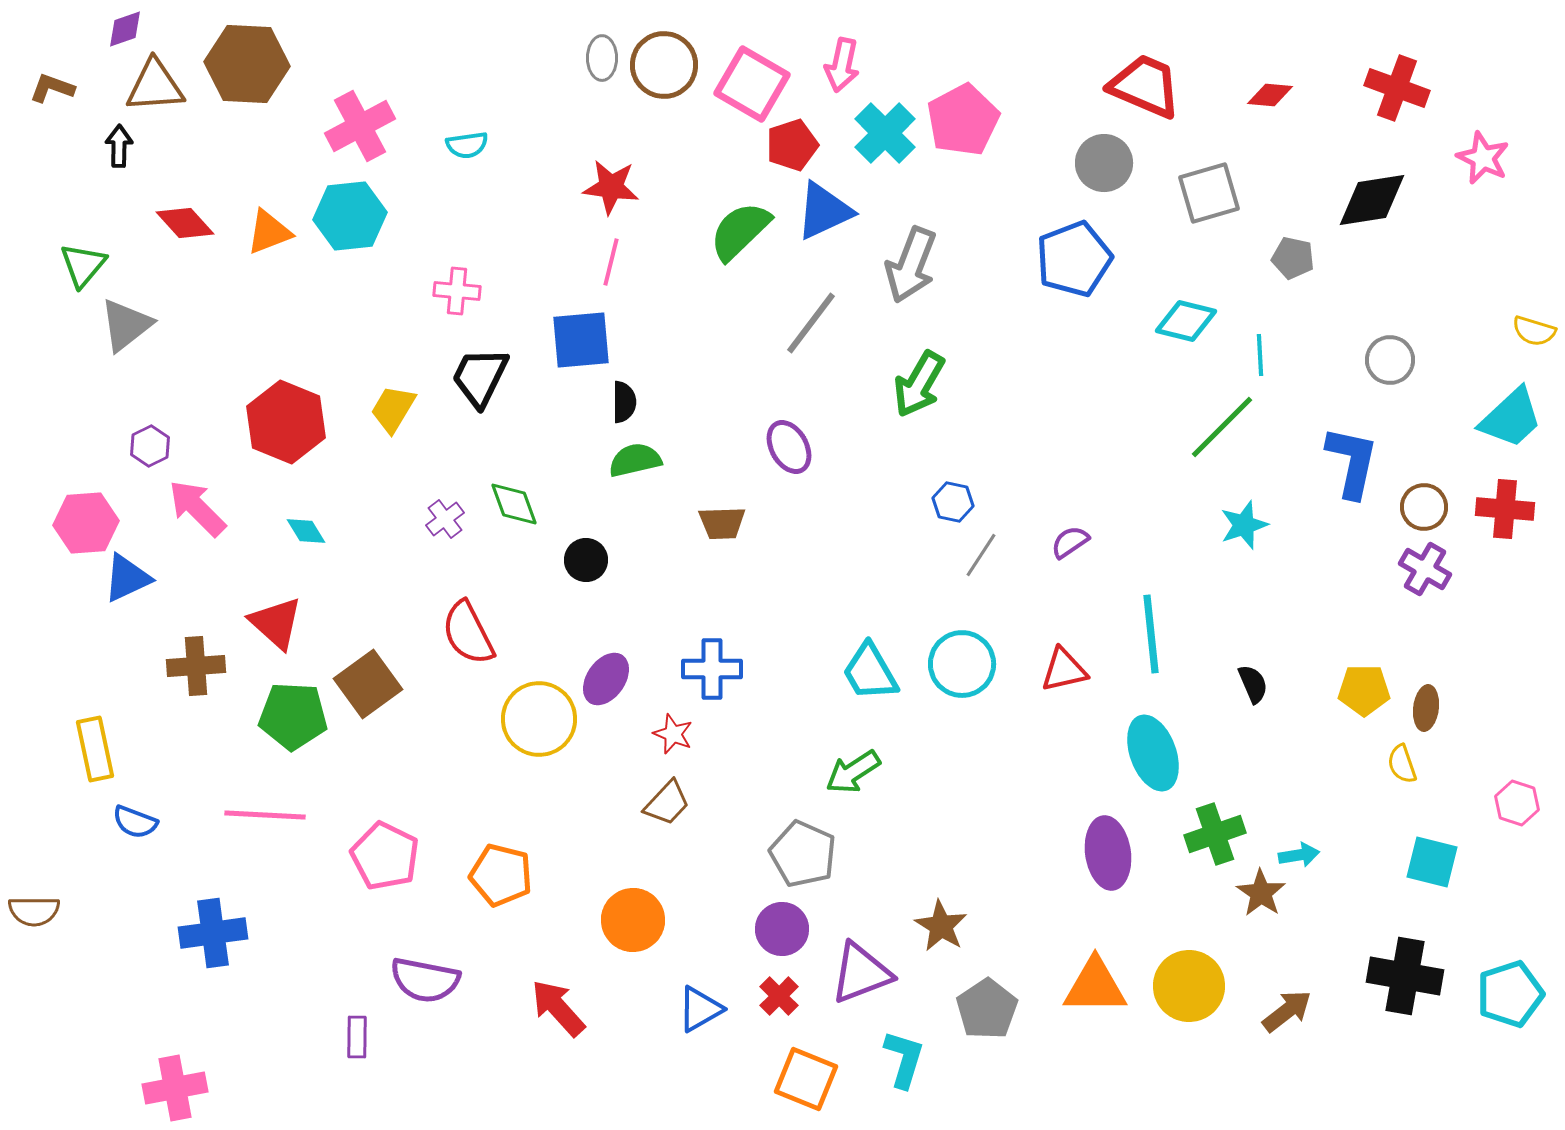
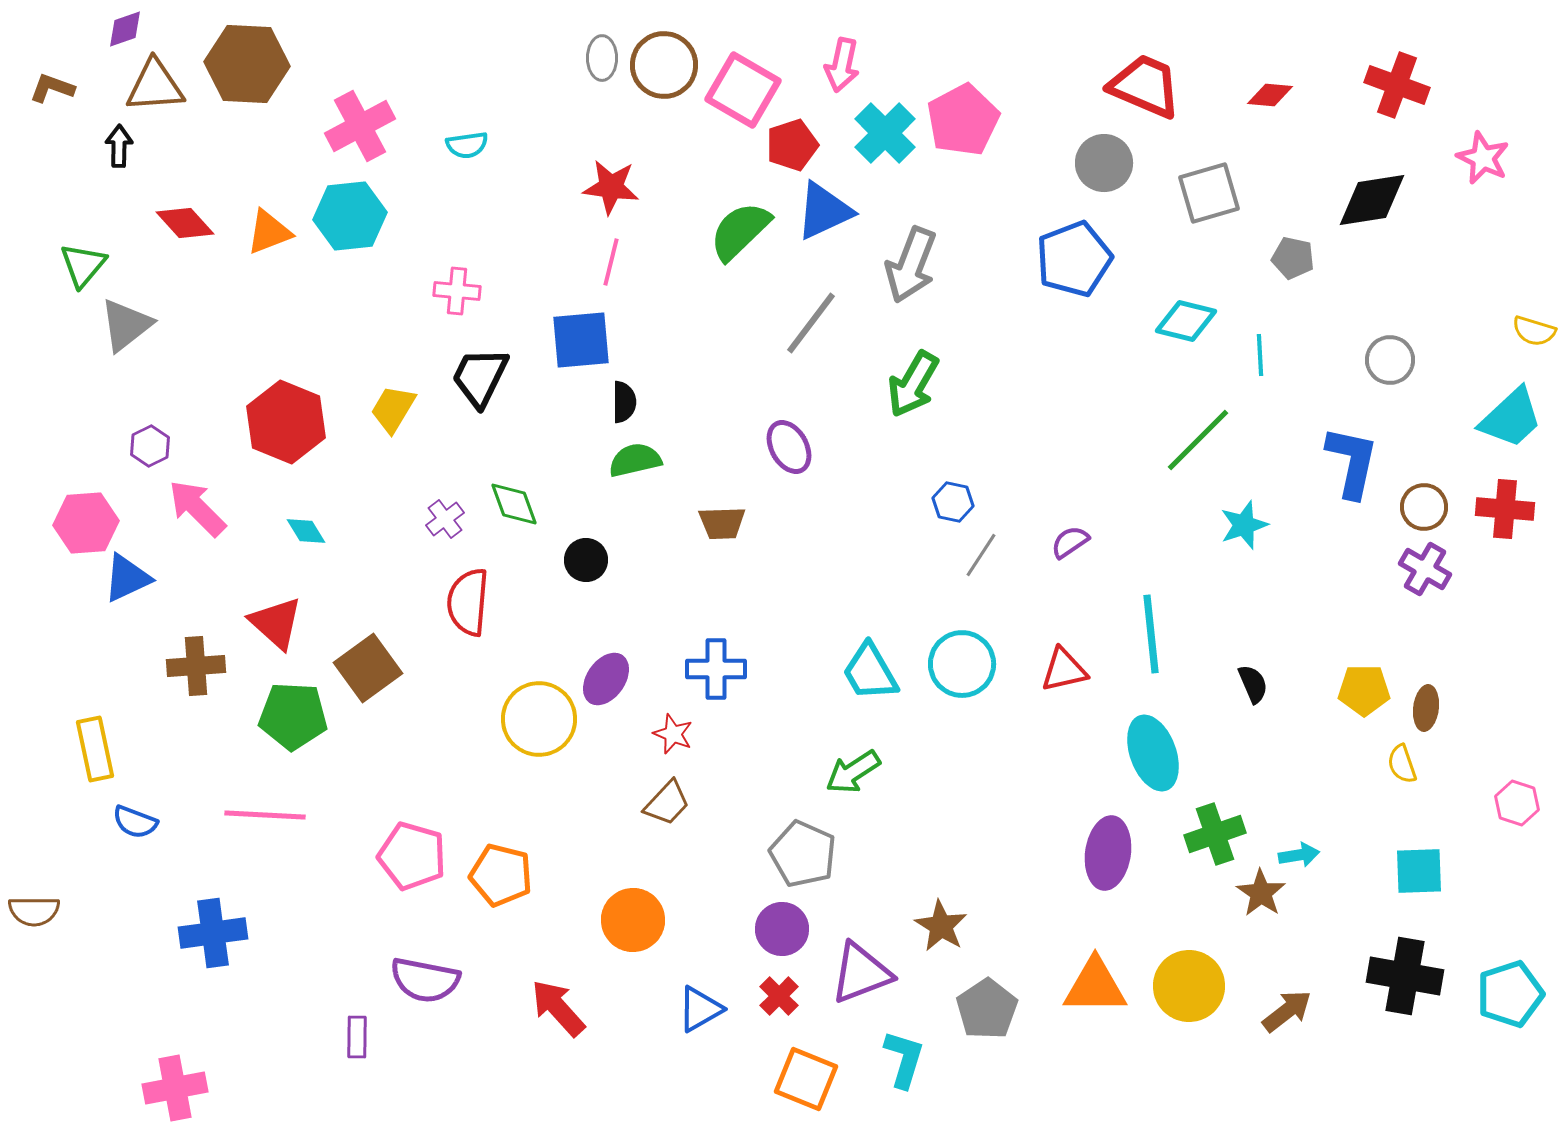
pink square at (752, 84): moved 9 px left, 6 px down
red cross at (1397, 88): moved 3 px up
green arrow at (919, 384): moved 6 px left
green line at (1222, 427): moved 24 px left, 13 px down
red semicircle at (468, 633): moved 31 px up; rotated 32 degrees clockwise
blue cross at (712, 669): moved 4 px right
brown square at (368, 684): moved 16 px up
purple ellipse at (1108, 853): rotated 16 degrees clockwise
pink pentagon at (385, 856): moved 27 px right; rotated 10 degrees counterclockwise
cyan square at (1432, 862): moved 13 px left, 9 px down; rotated 16 degrees counterclockwise
